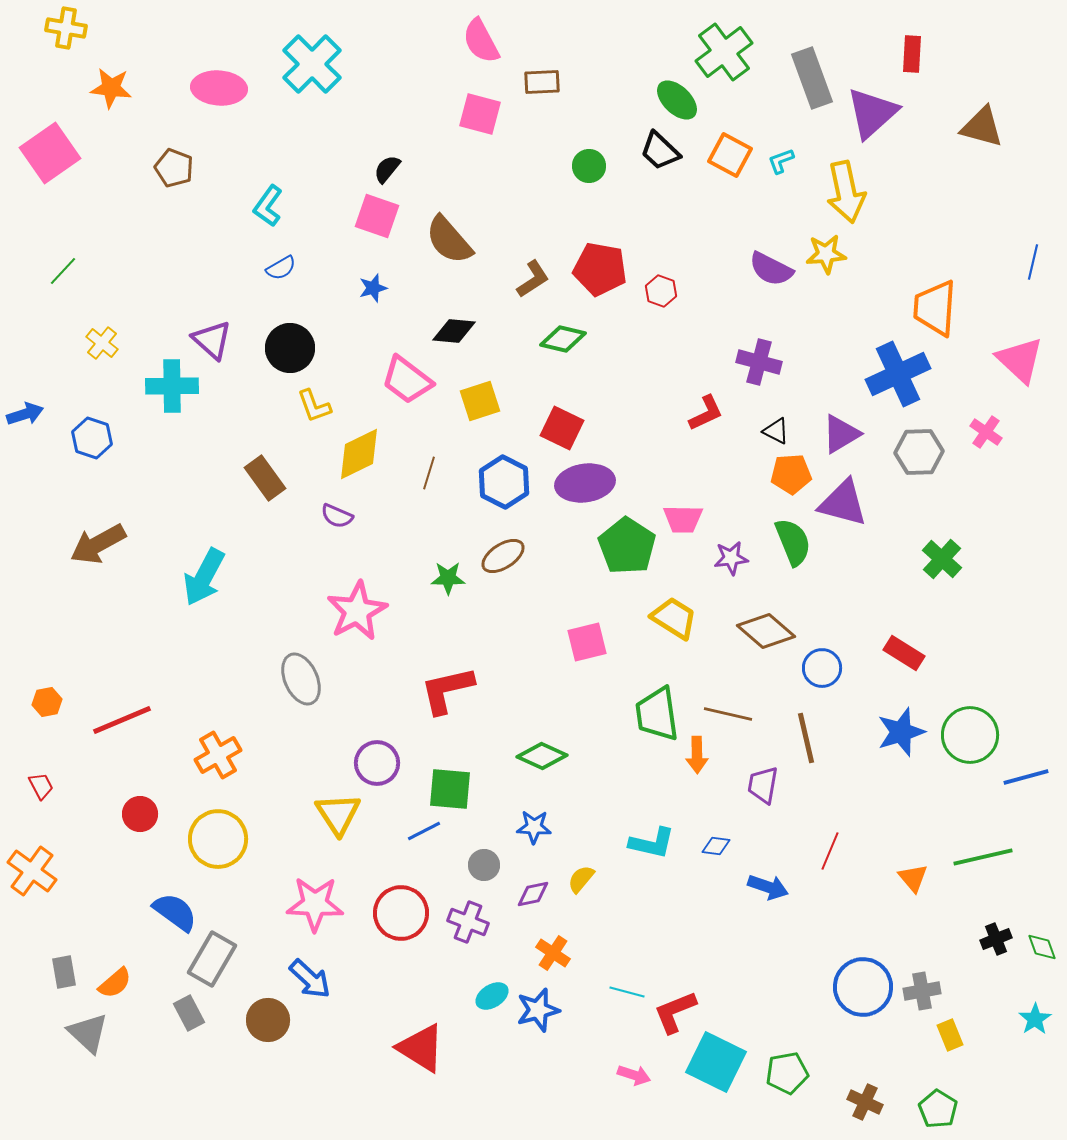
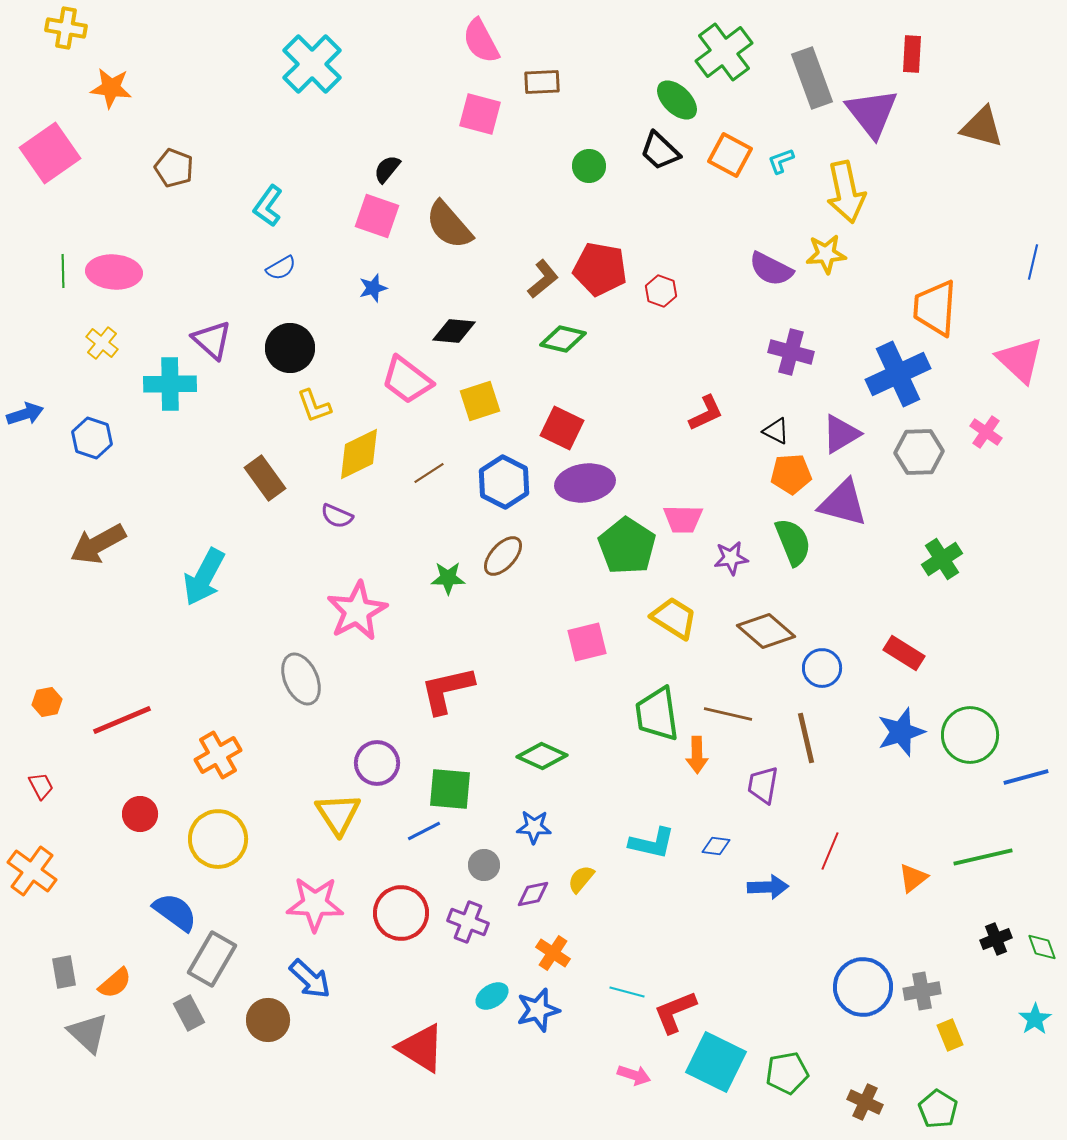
pink ellipse at (219, 88): moved 105 px left, 184 px down
purple triangle at (872, 113): rotated 26 degrees counterclockwise
brown semicircle at (449, 240): moved 15 px up
green line at (63, 271): rotated 44 degrees counterclockwise
brown L-shape at (533, 279): moved 10 px right; rotated 6 degrees counterclockwise
purple cross at (759, 362): moved 32 px right, 10 px up
cyan cross at (172, 386): moved 2 px left, 2 px up
brown line at (429, 473): rotated 40 degrees clockwise
brown ellipse at (503, 556): rotated 15 degrees counterclockwise
green cross at (942, 559): rotated 15 degrees clockwise
orange triangle at (913, 878): rotated 32 degrees clockwise
blue arrow at (768, 887): rotated 21 degrees counterclockwise
